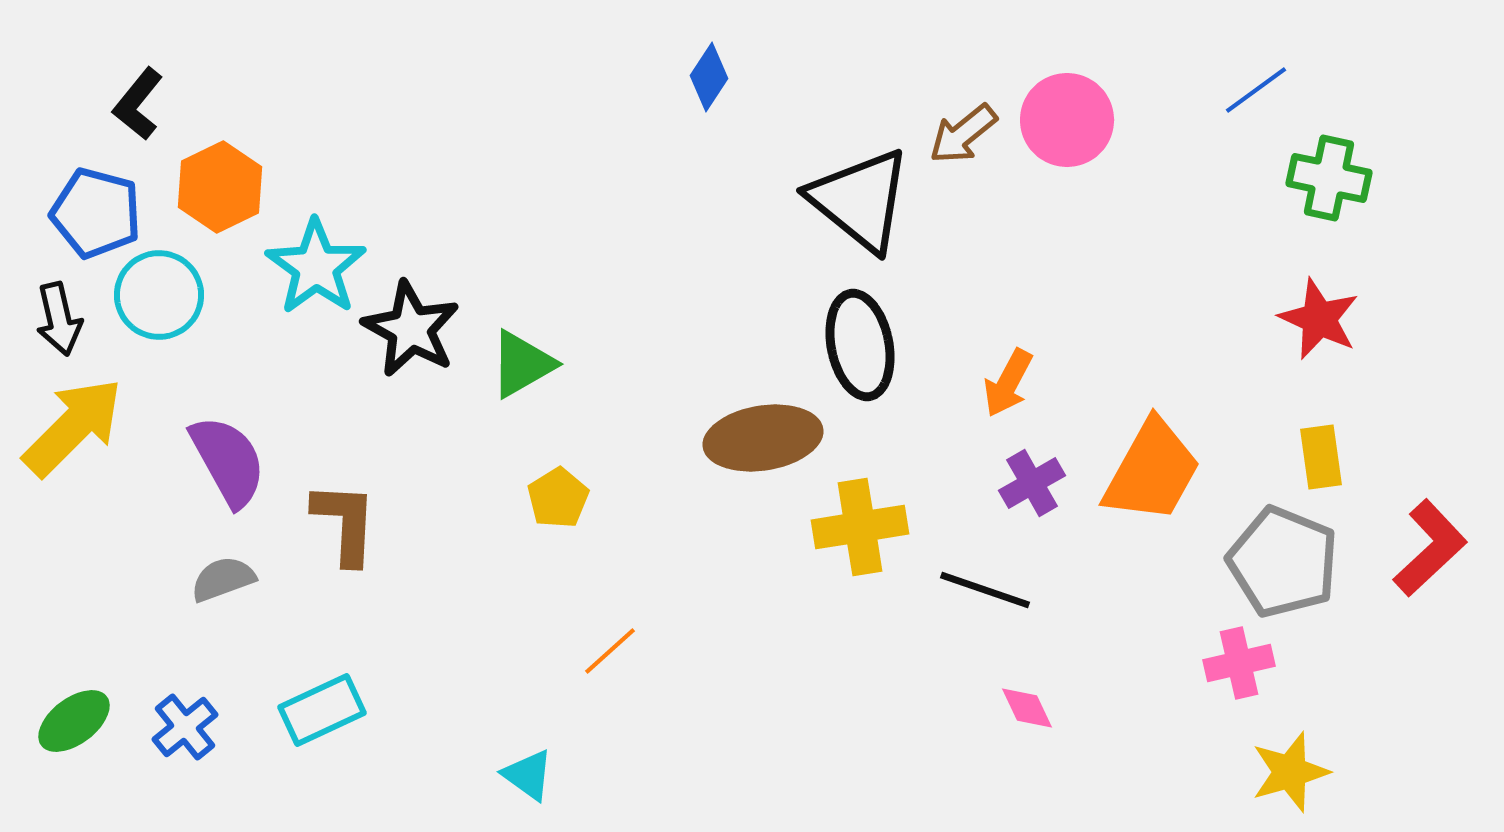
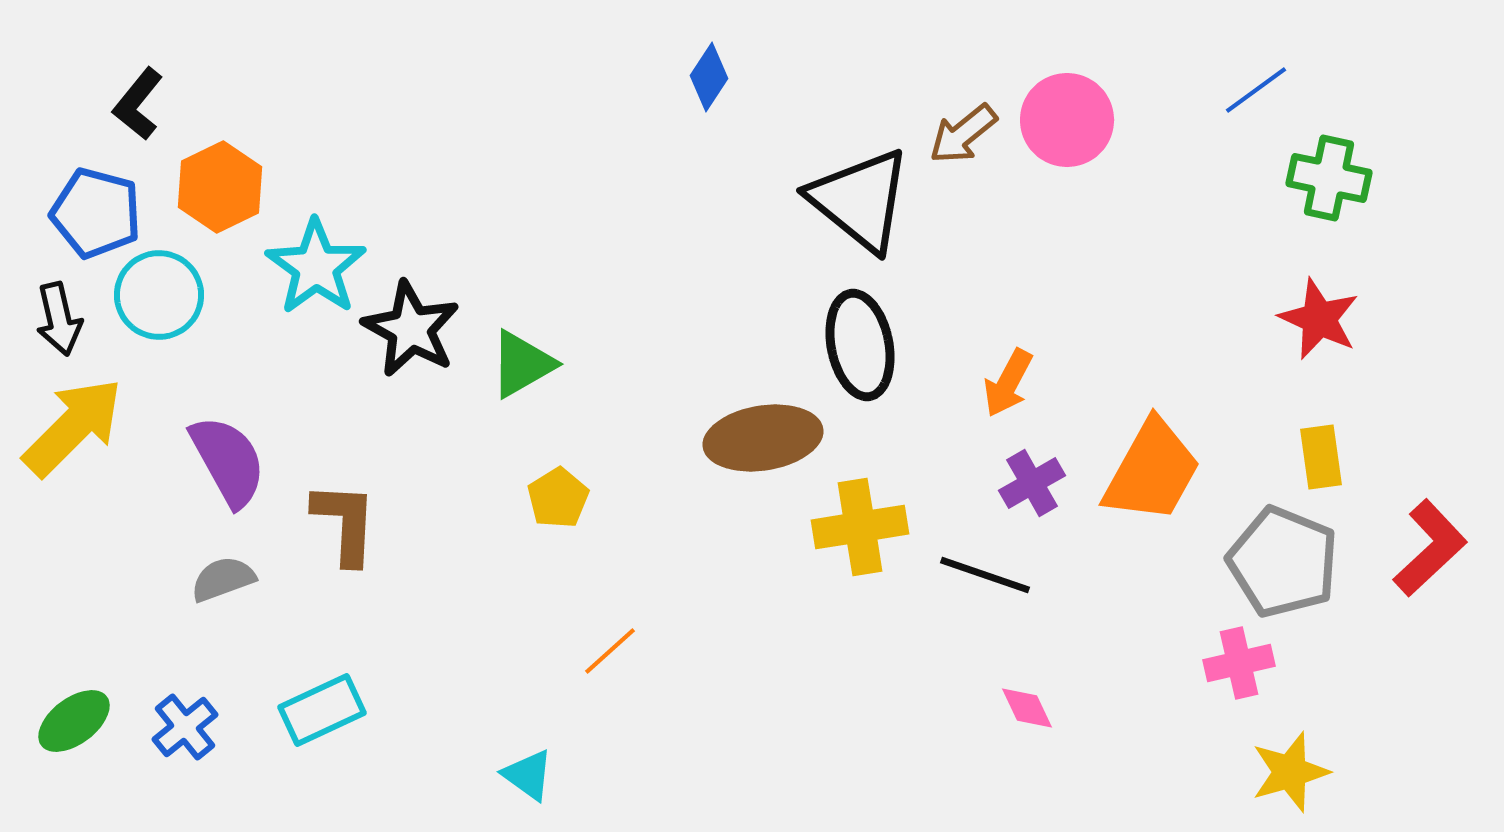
black line: moved 15 px up
